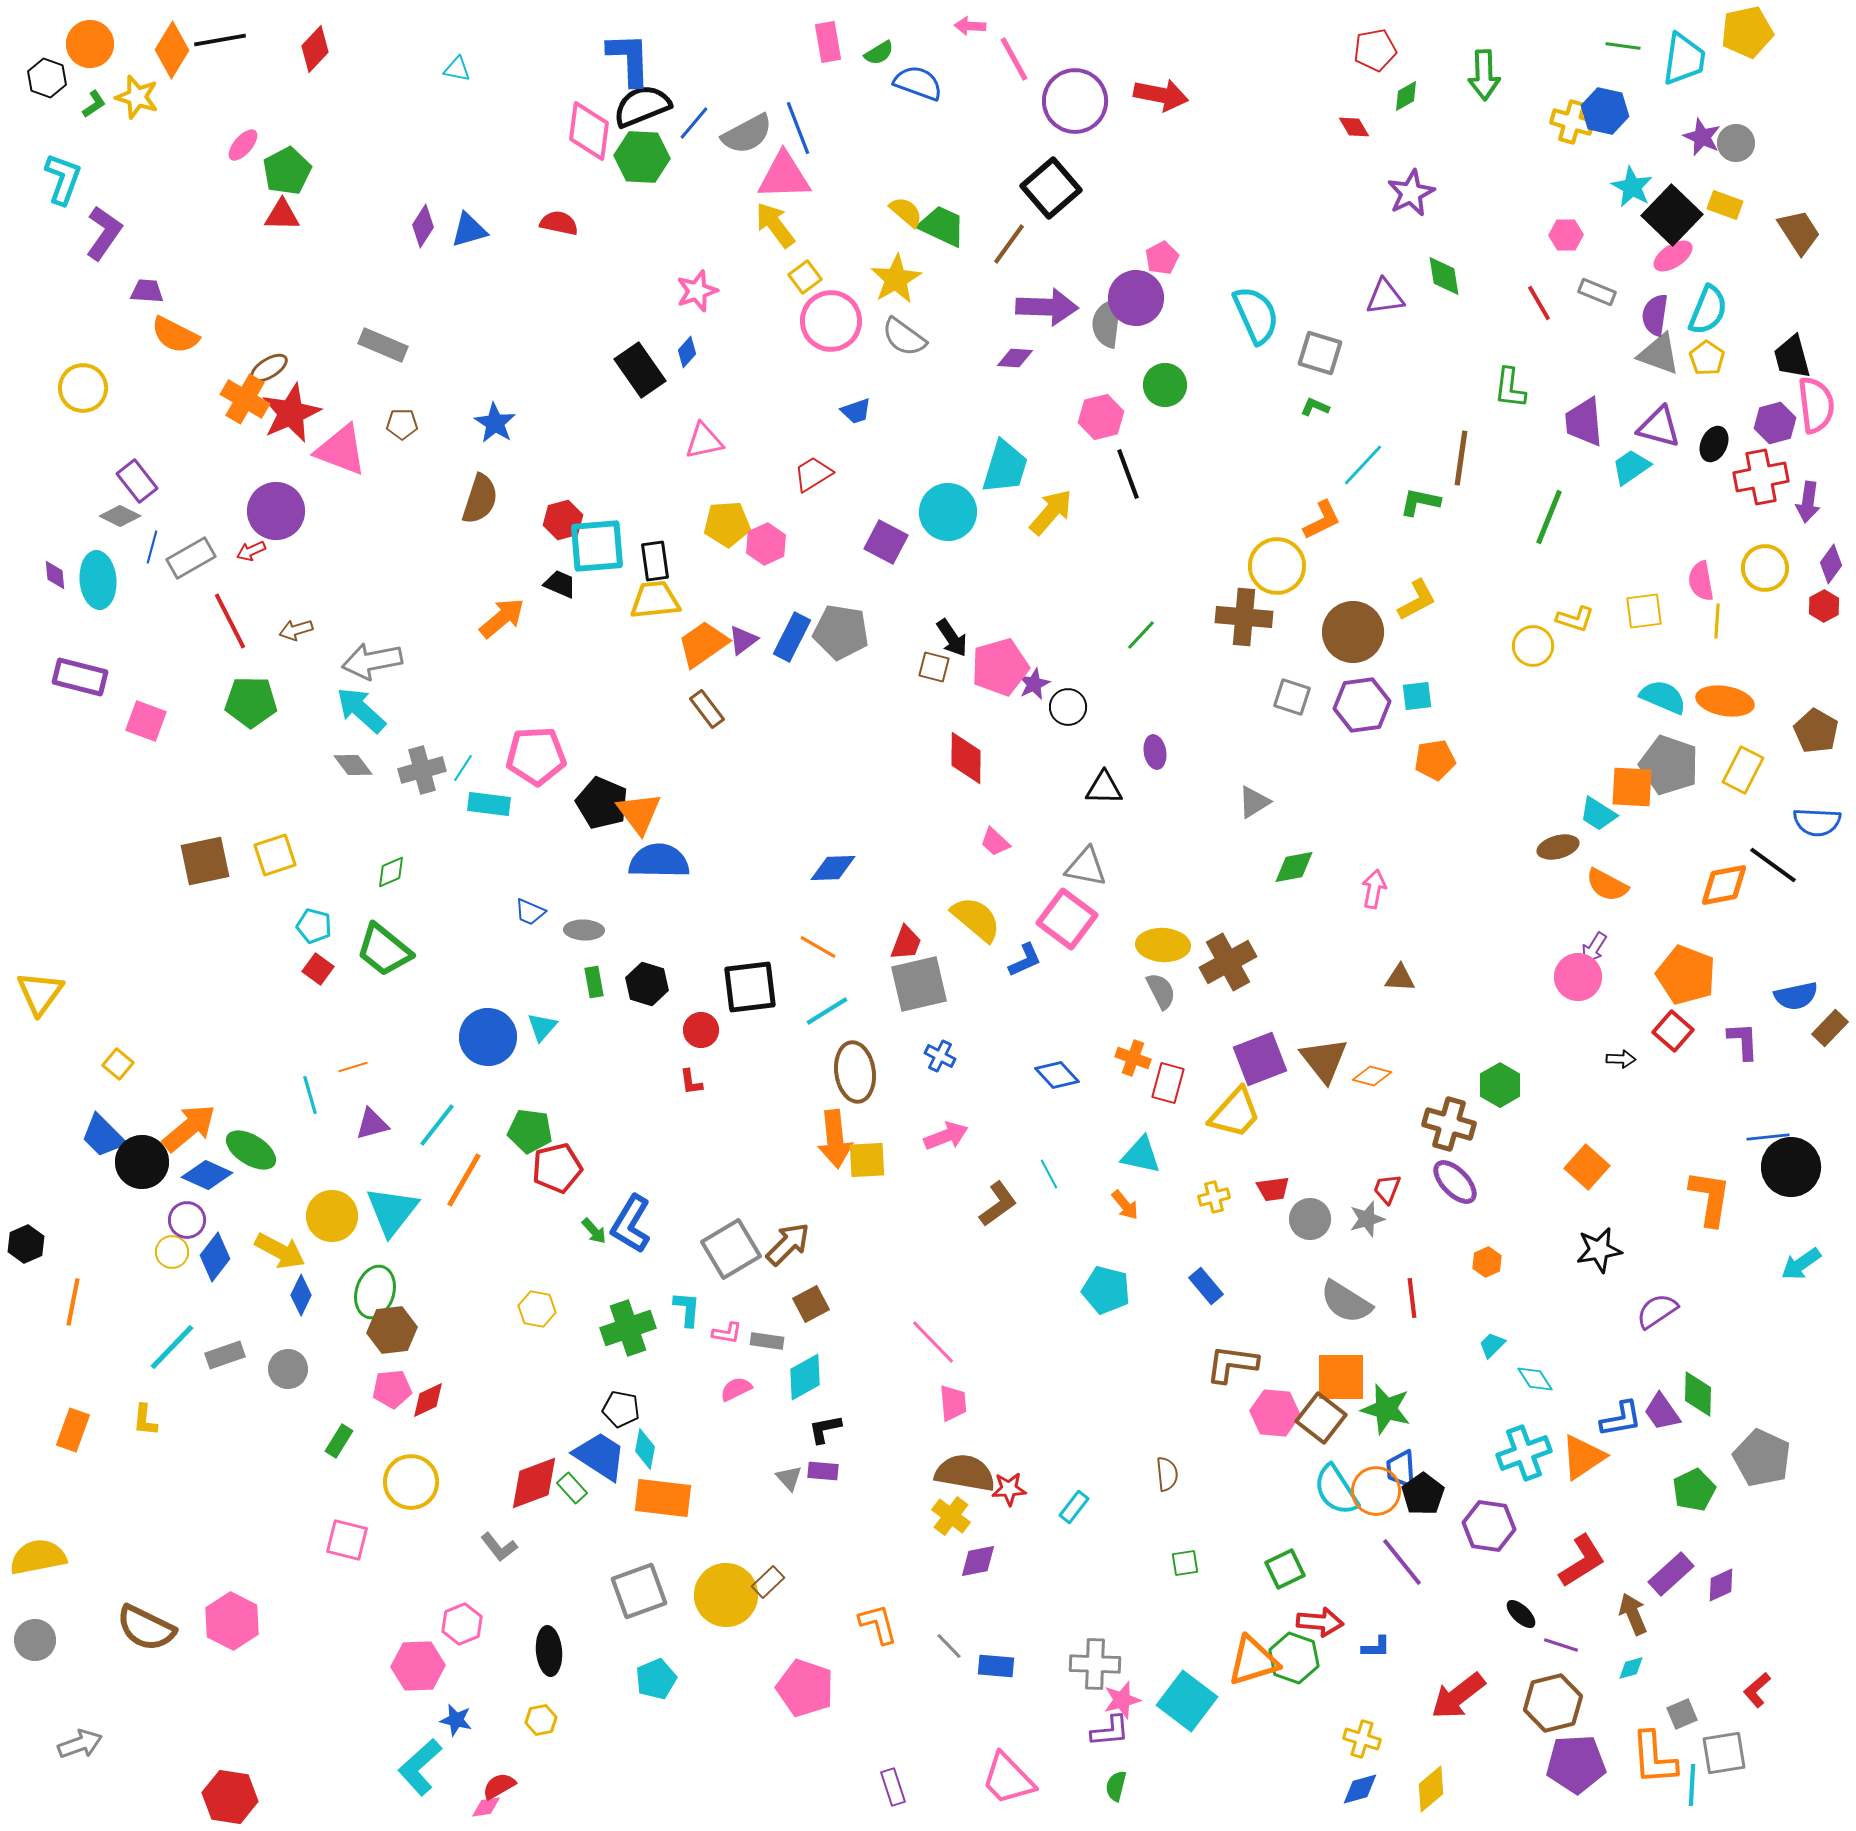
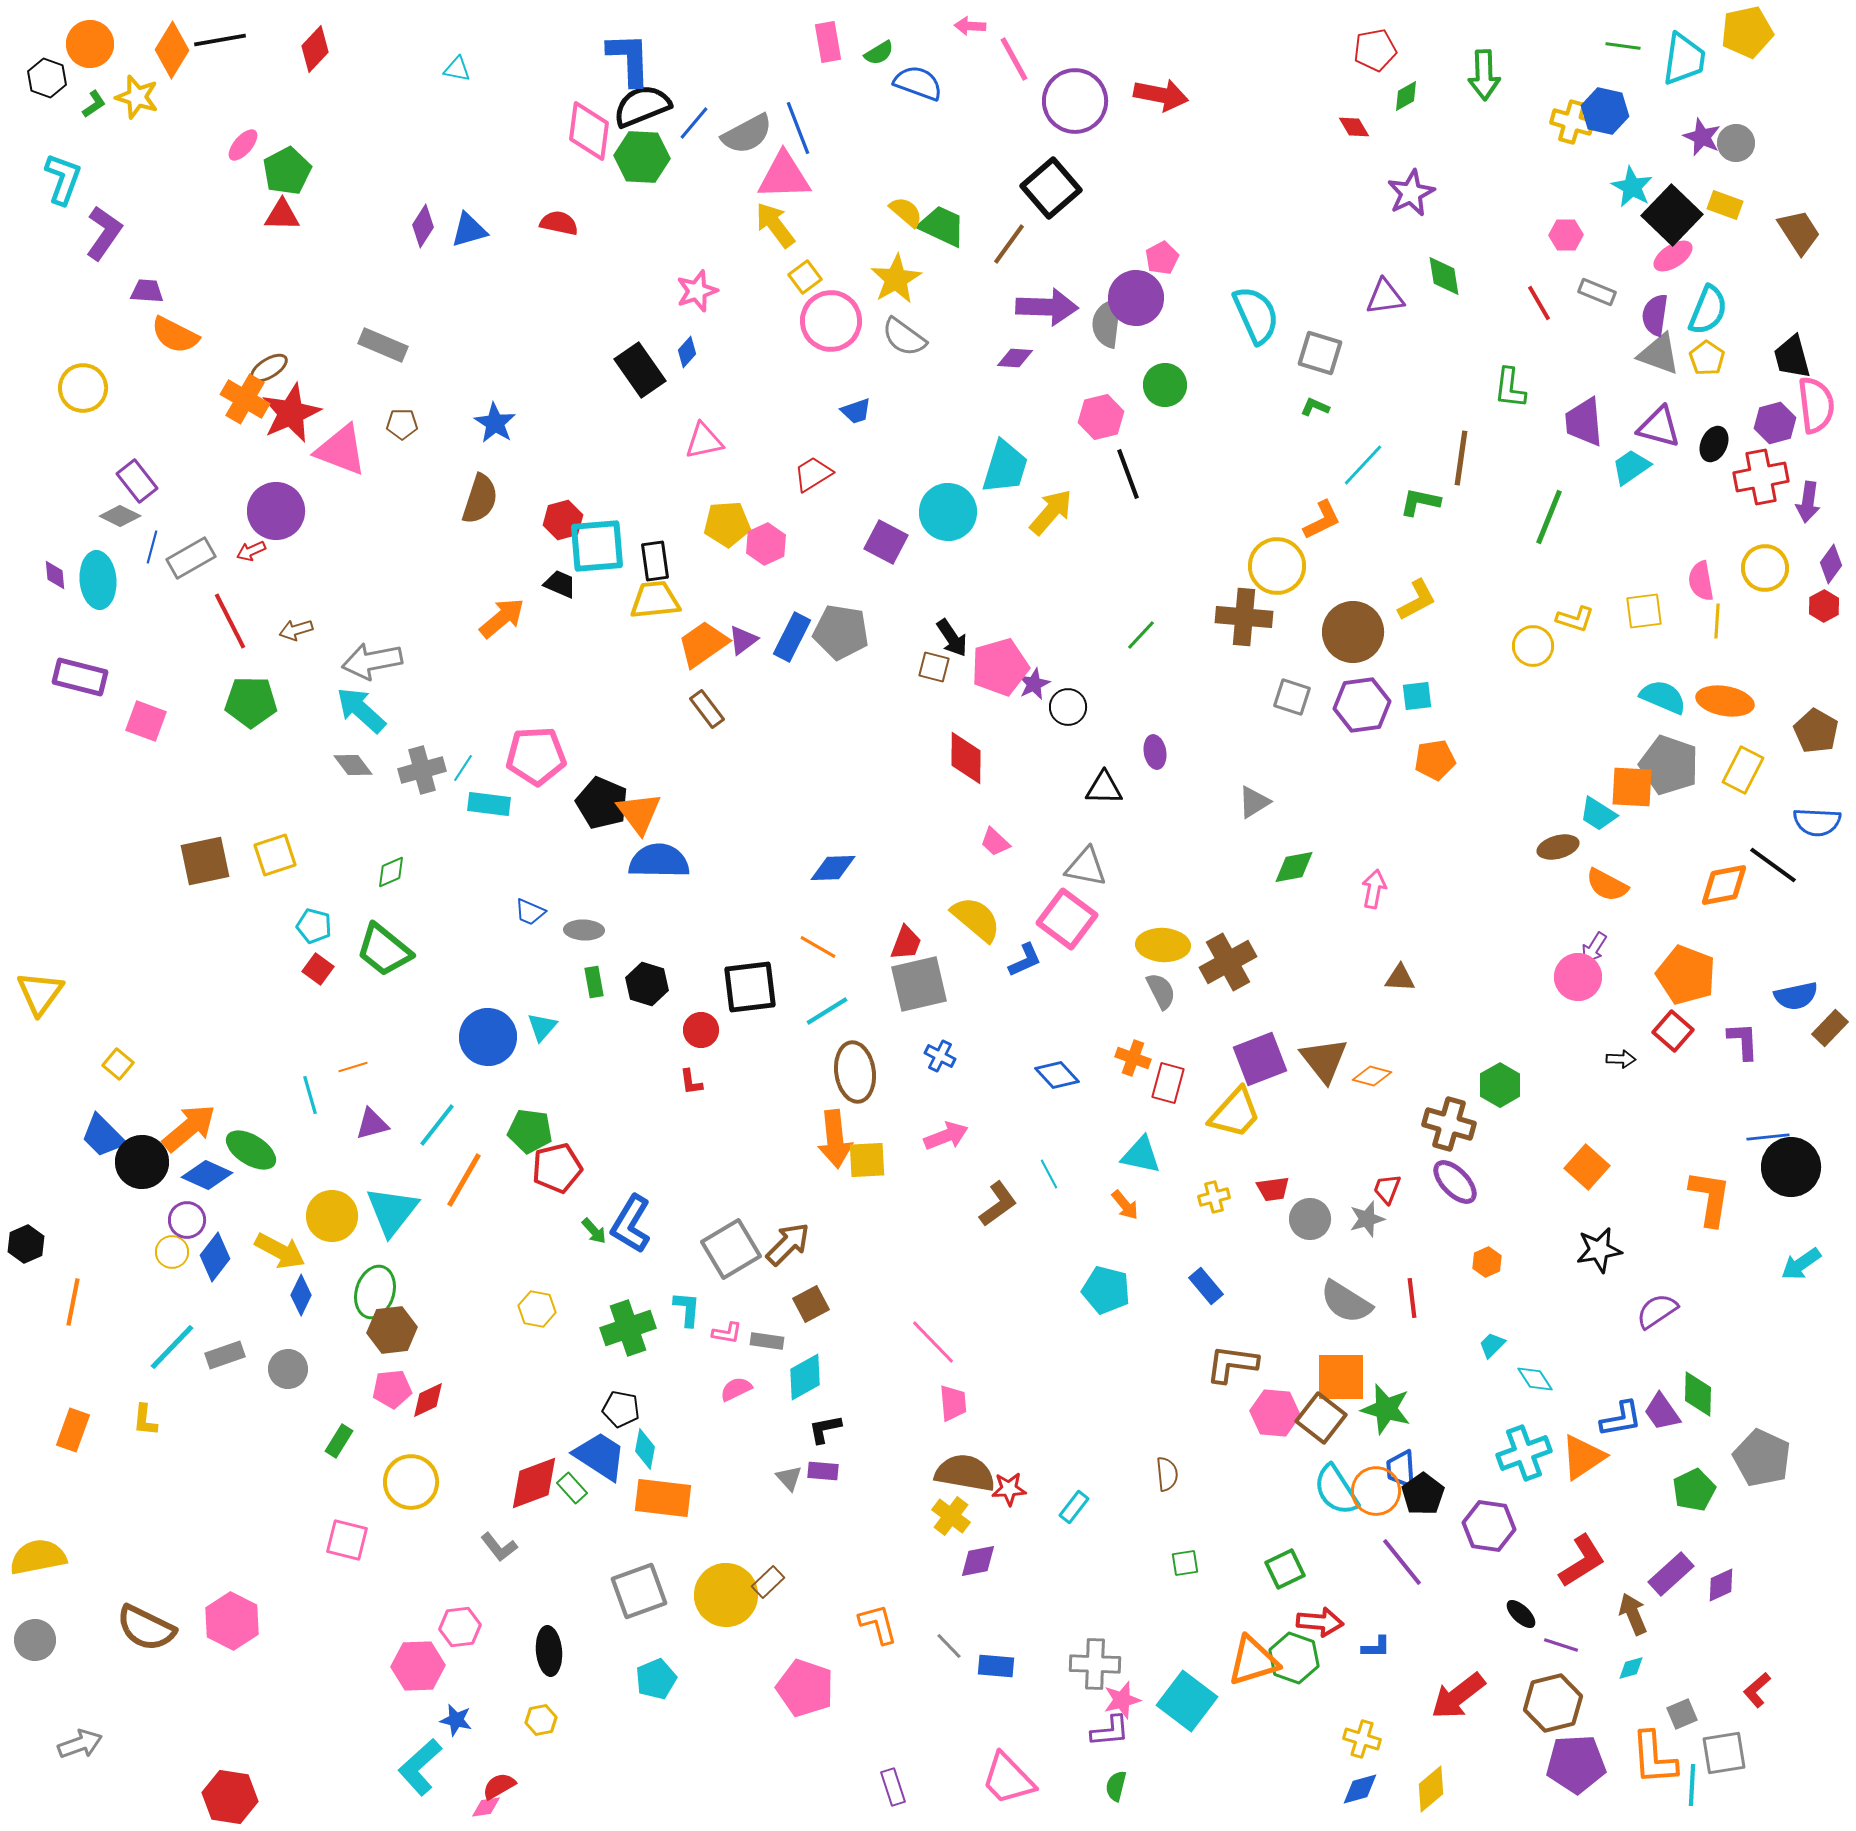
pink hexagon at (462, 1624): moved 2 px left, 3 px down; rotated 15 degrees clockwise
